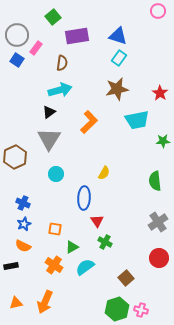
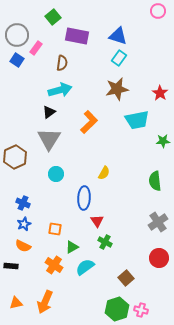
purple rectangle: rotated 20 degrees clockwise
black rectangle: rotated 16 degrees clockwise
